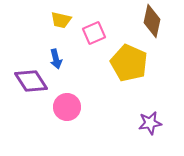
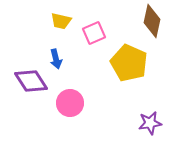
yellow trapezoid: moved 1 px down
pink circle: moved 3 px right, 4 px up
